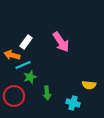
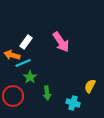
cyan line: moved 2 px up
green star: rotated 16 degrees counterclockwise
yellow semicircle: moved 1 px right, 1 px down; rotated 112 degrees clockwise
red circle: moved 1 px left
